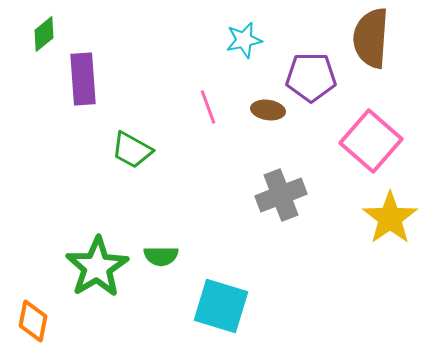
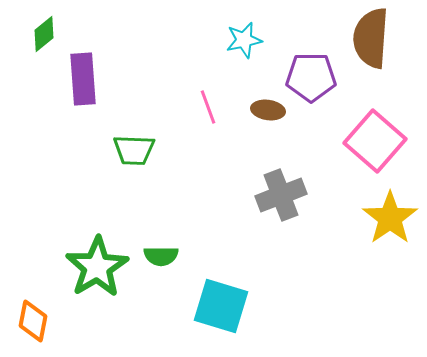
pink square: moved 4 px right
green trapezoid: moved 2 px right; rotated 27 degrees counterclockwise
